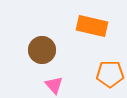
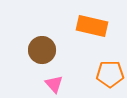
pink triangle: moved 1 px up
